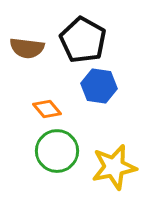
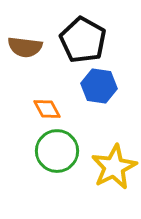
brown semicircle: moved 2 px left, 1 px up
orange diamond: rotated 12 degrees clockwise
yellow star: rotated 15 degrees counterclockwise
